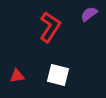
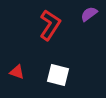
red L-shape: moved 2 px up
red triangle: moved 4 px up; rotated 28 degrees clockwise
